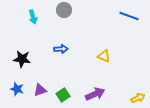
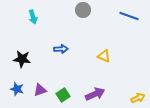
gray circle: moved 19 px right
